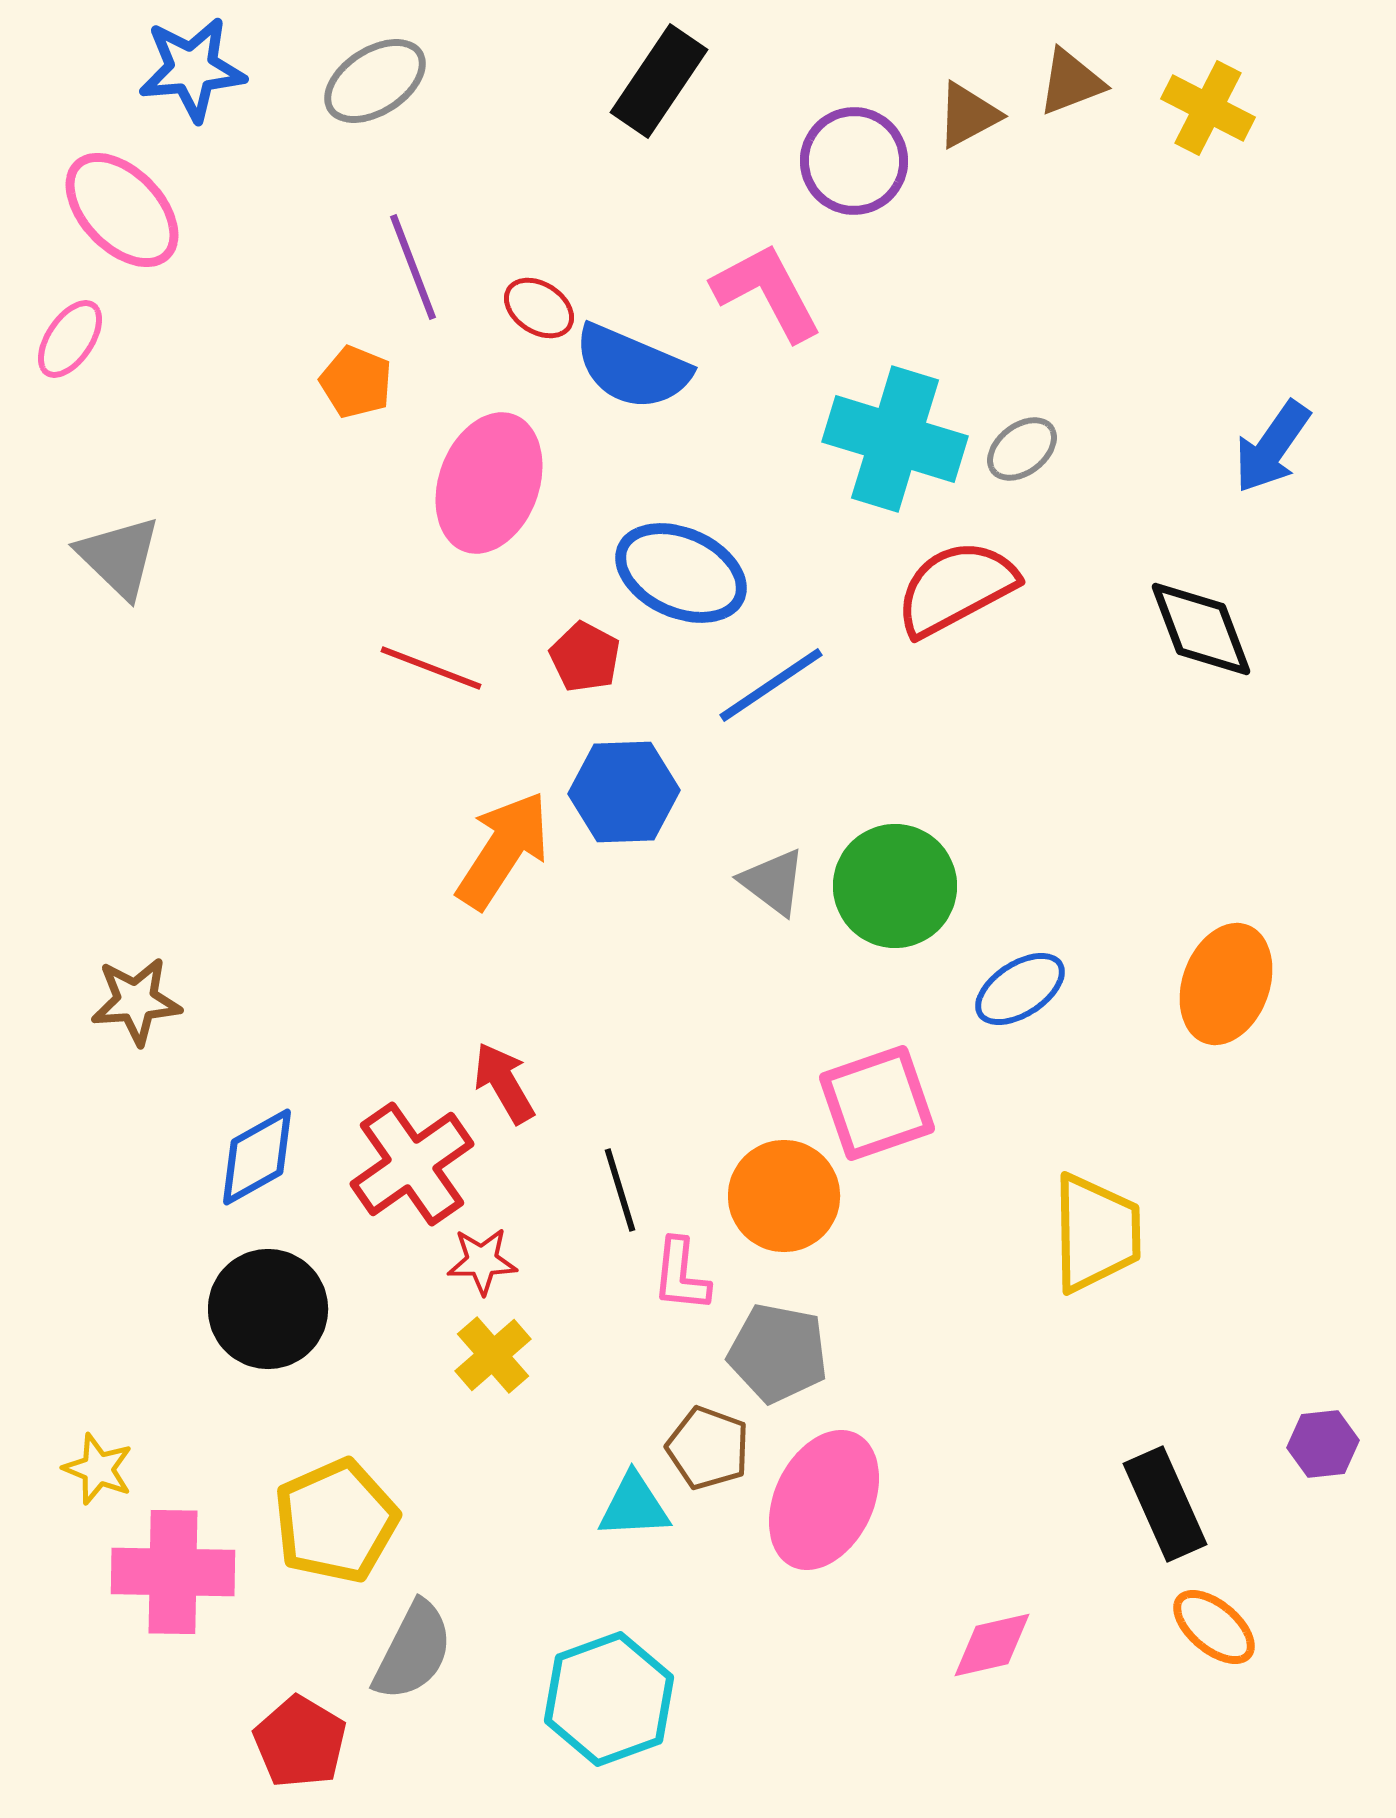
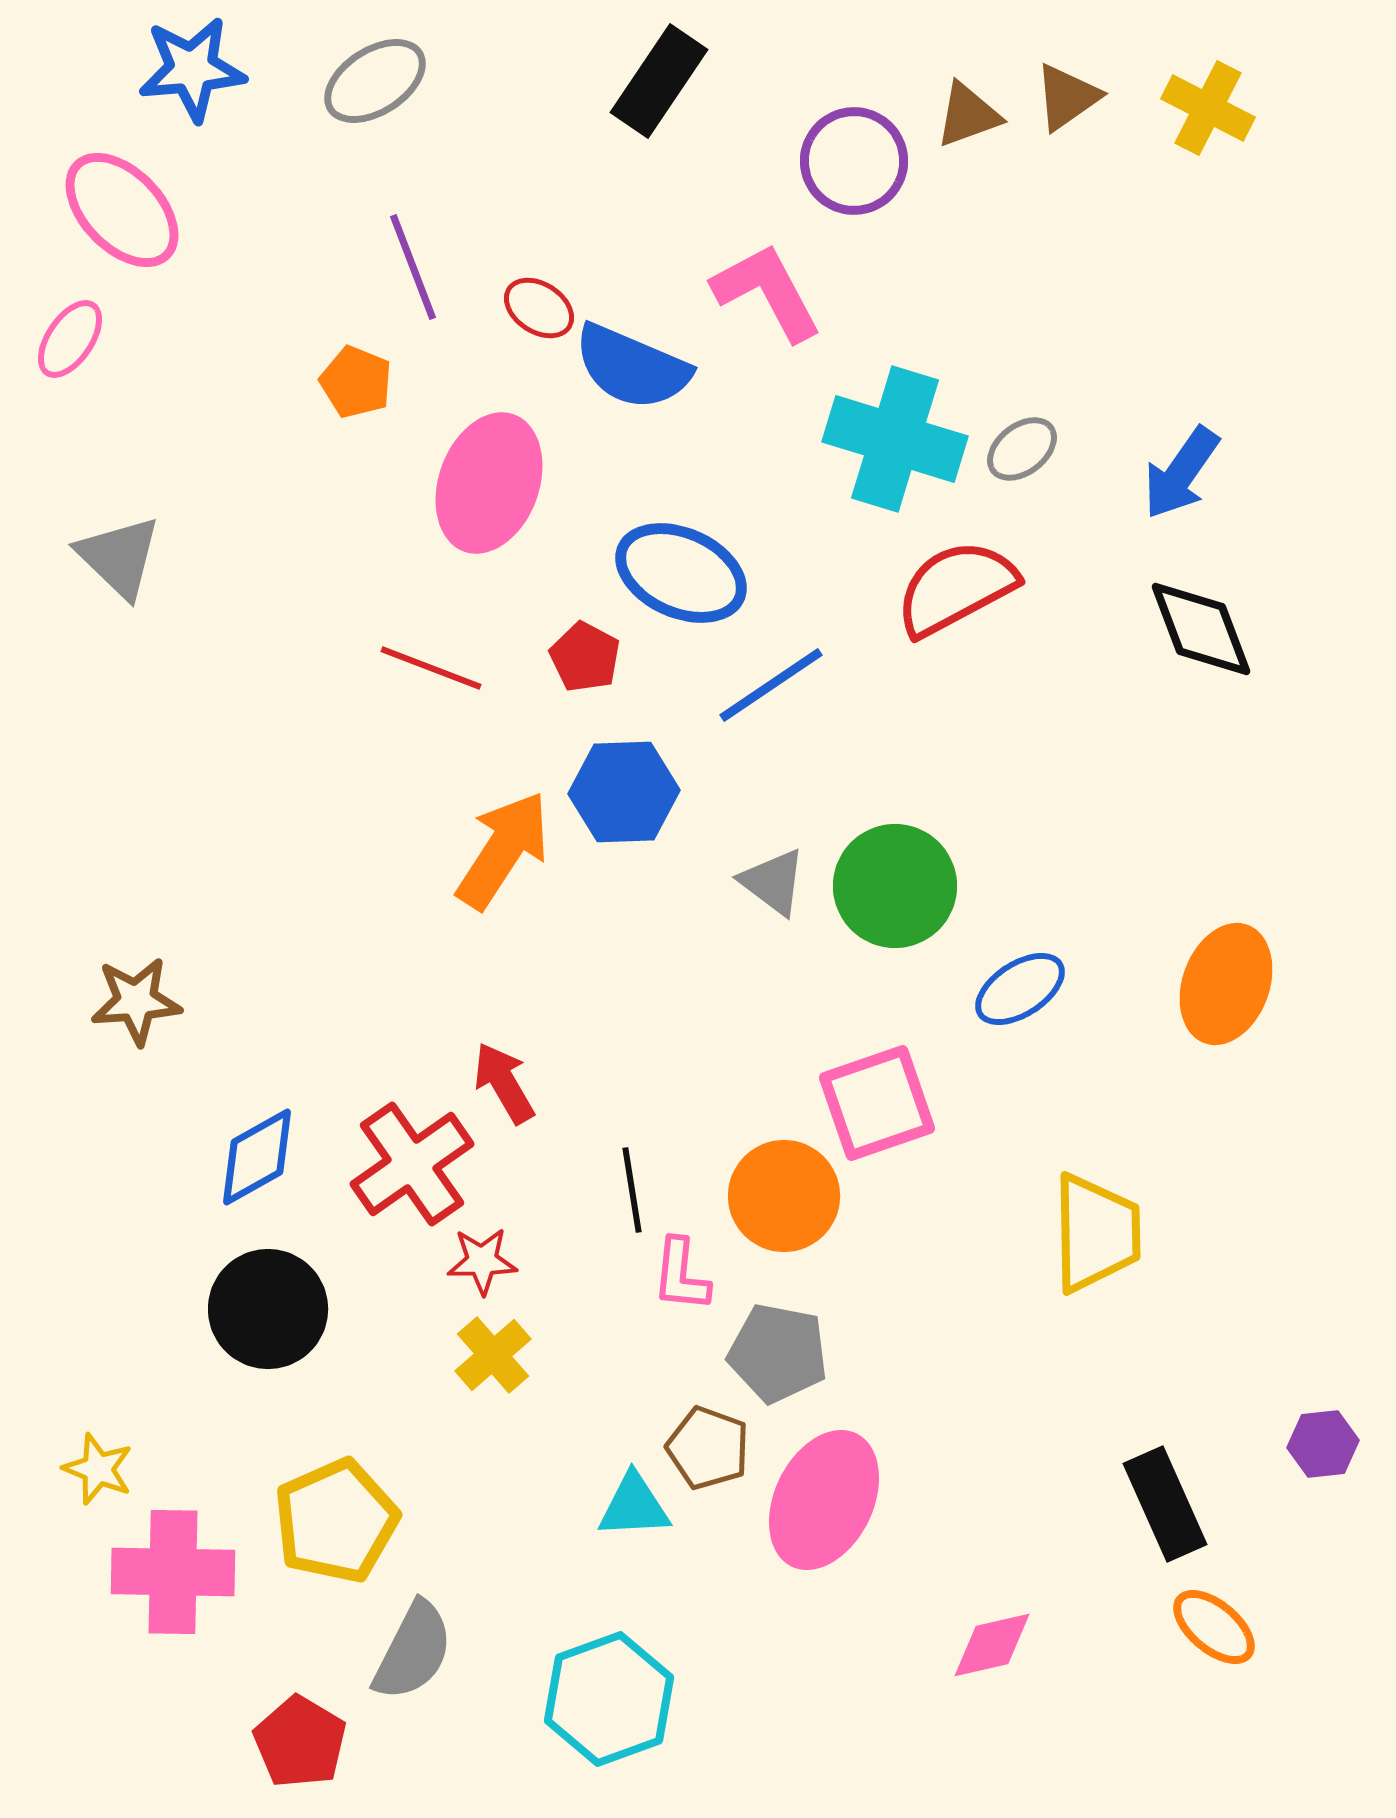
brown triangle at (1071, 82): moved 4 px left, 15 px down; rotated 14 degrees counterclockwise
brown triangle at (968, 115): rotated 8 degrees clockwise
blue arrow at (1272, 447): moved 91 px left, 26 px down
black line at (620, 1190): moved 12 px right; rotated 8 degrees clockwise
